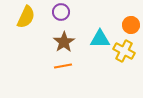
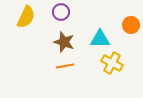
brown star: rotated 20 degrees counterclockwise
yellow cross: moved 12 px left, 12 px down
orange line: moved 2 px right
